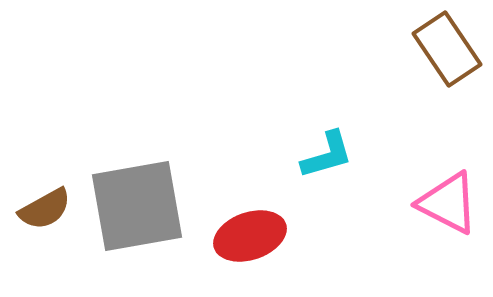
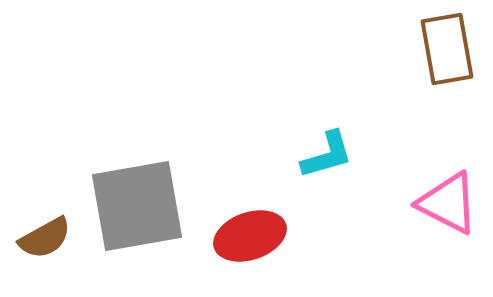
brown rectangle: rotated 24 degrees clockwise
brown semicircle: moved 29 px down
